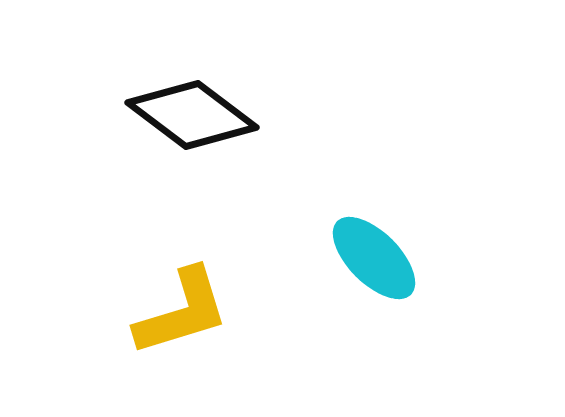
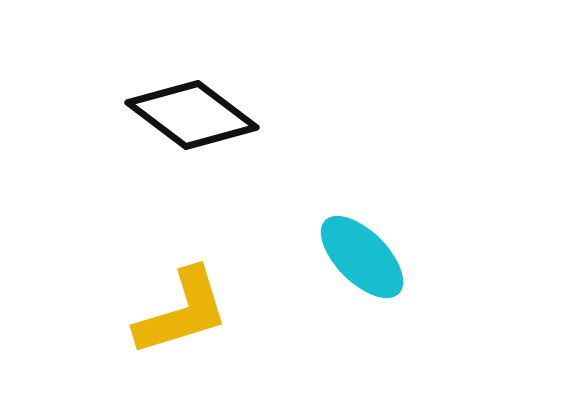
cyan ellipse: moved 12 px left, 1 px up
